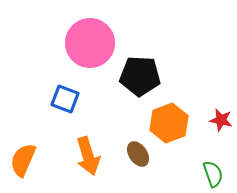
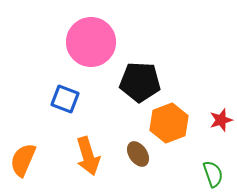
pink circle: moved 1 px right, 1 px up
black pentagon: moved 6 px down
red star: rotated 30 degrees counterclockwise
